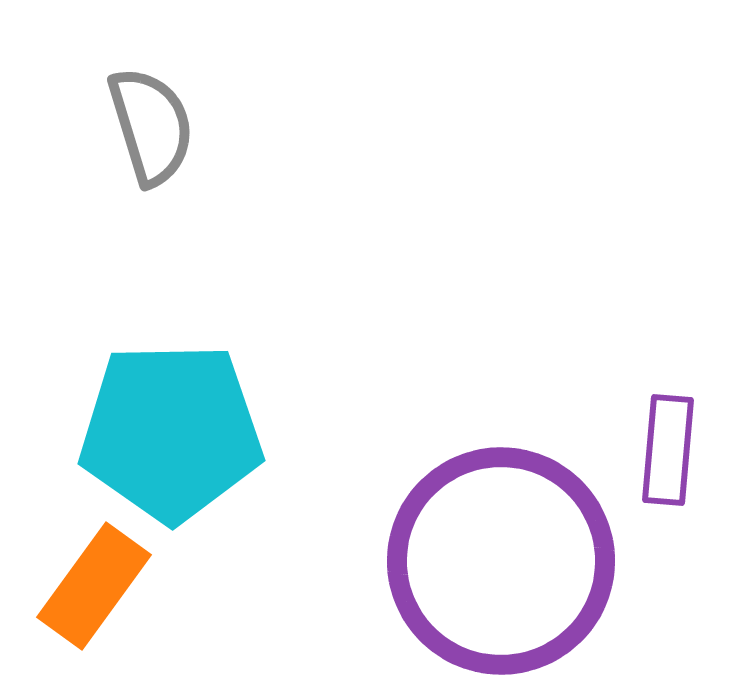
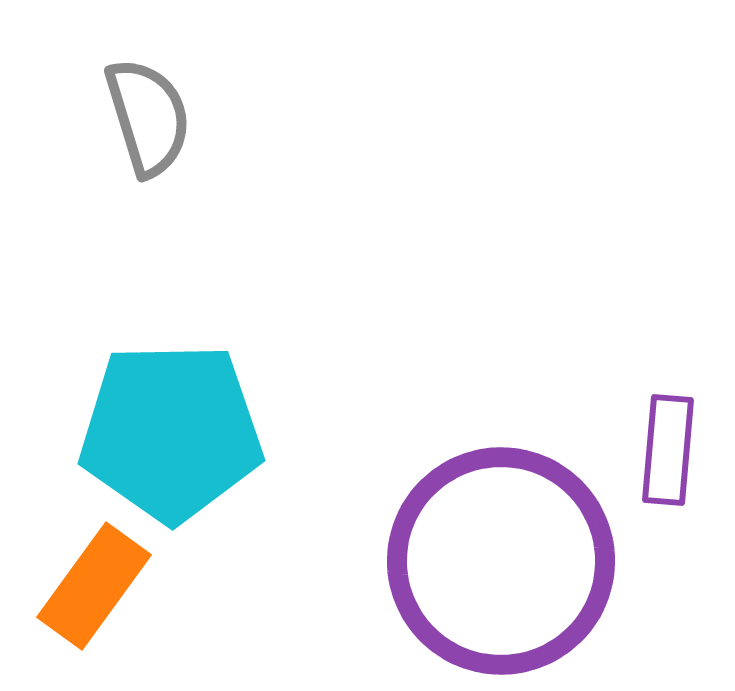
gray semicircle: moved 3 px left, 9 px up
